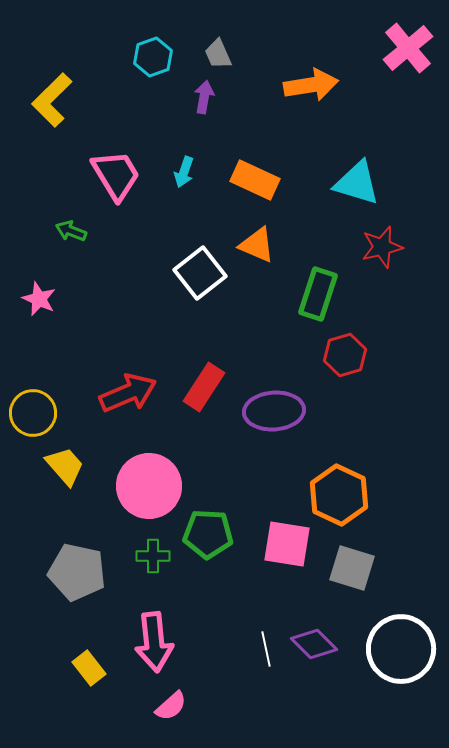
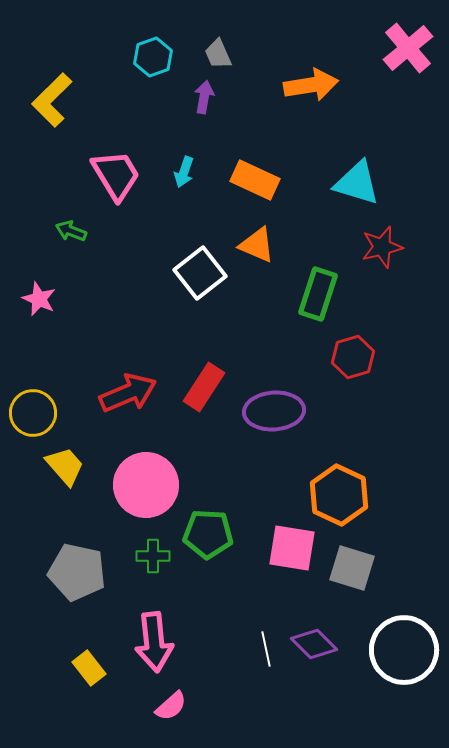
red hexagon: moved 8 px right, 2 px down
pink circle: moved 3 px left, 1 px up
pink square: moved 5 px right, 4 px down
white circle: moved 3 px right, 1 px down
